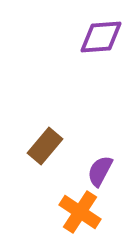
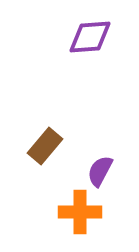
purple diamond: moved 11 px left
orange cross: rotated 33 degrees counterclockwise
